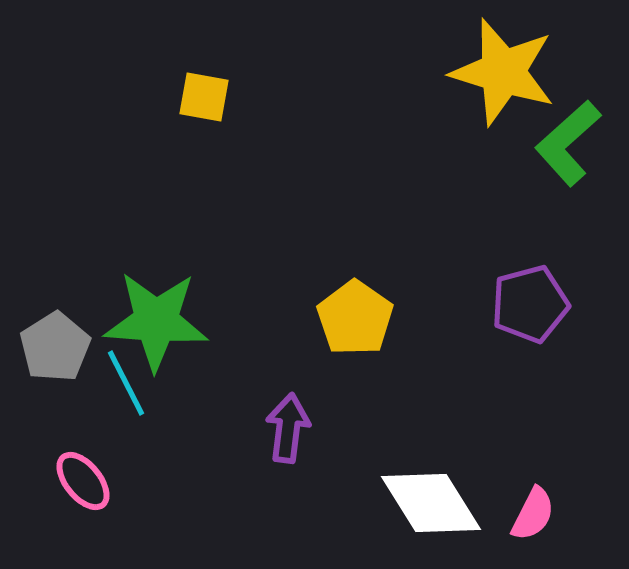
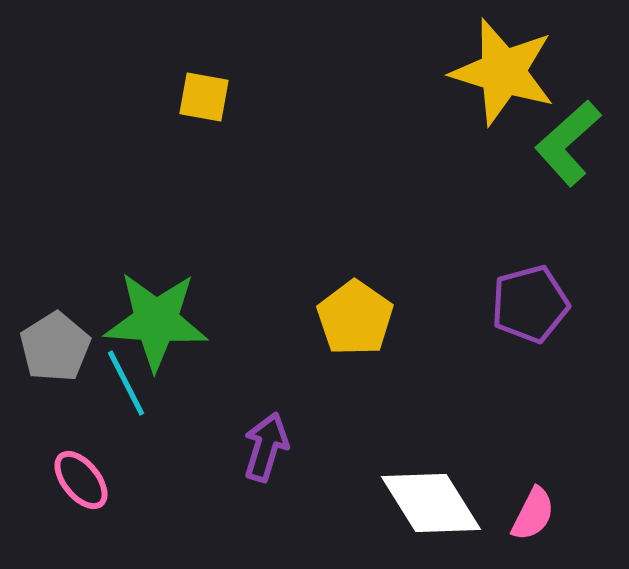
purple arrow: moved 22 px left, 19 px down; rotated 10 degrees clockwise
pink ellipse: moved 2 px left, 1 px up
